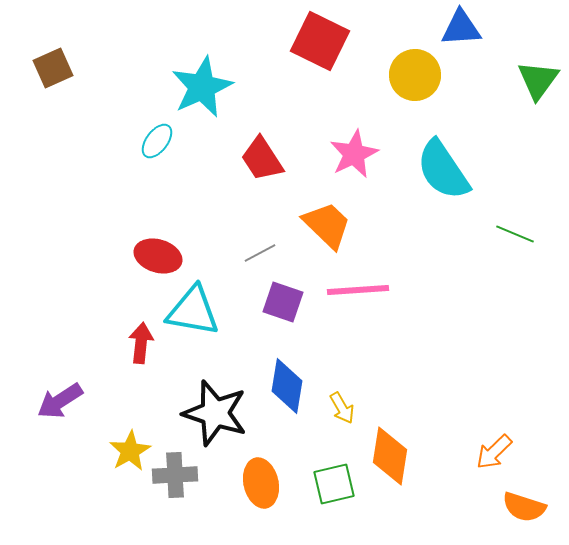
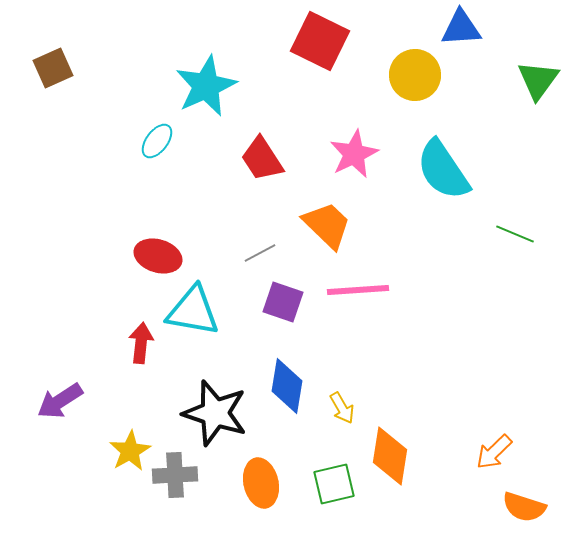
cyan star: moved 4 px right, 1 px up
